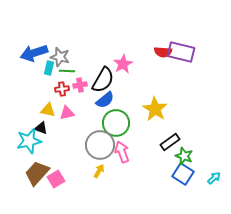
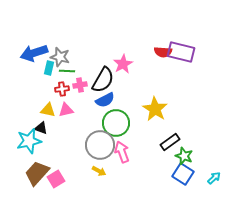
blue semicircle: rotated 12 degrees clockwise
pink triangle: moved 1 px left, 3 px up
yellow arrow: rotated 88 degrees clockwise
